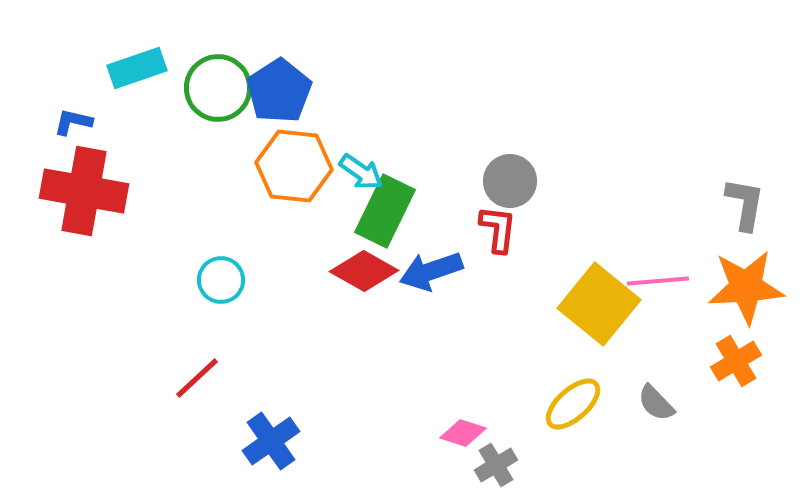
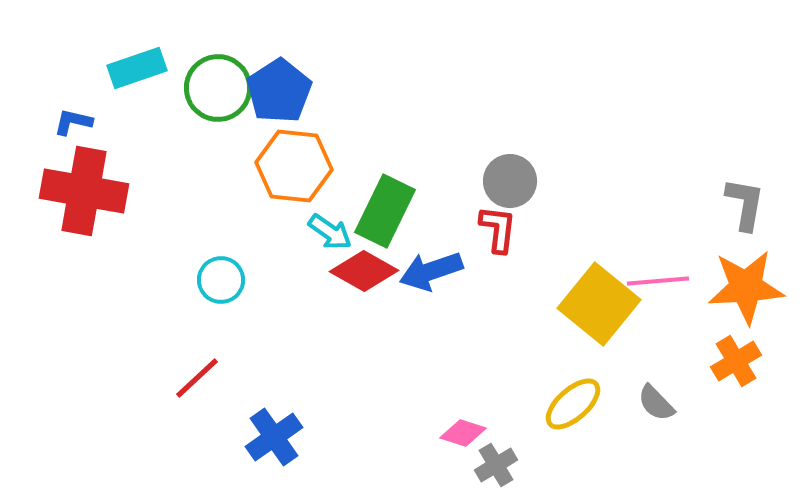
cyan arrow: moved 31 px left, 60 px down
blue cross: moved 3 px right, 4 px up
